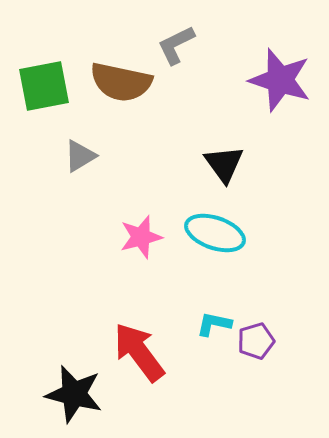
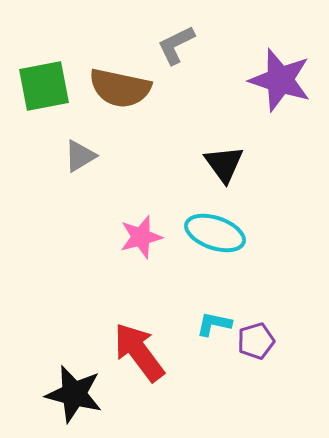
brown semicircle: moved 1 px left, 6 px down
